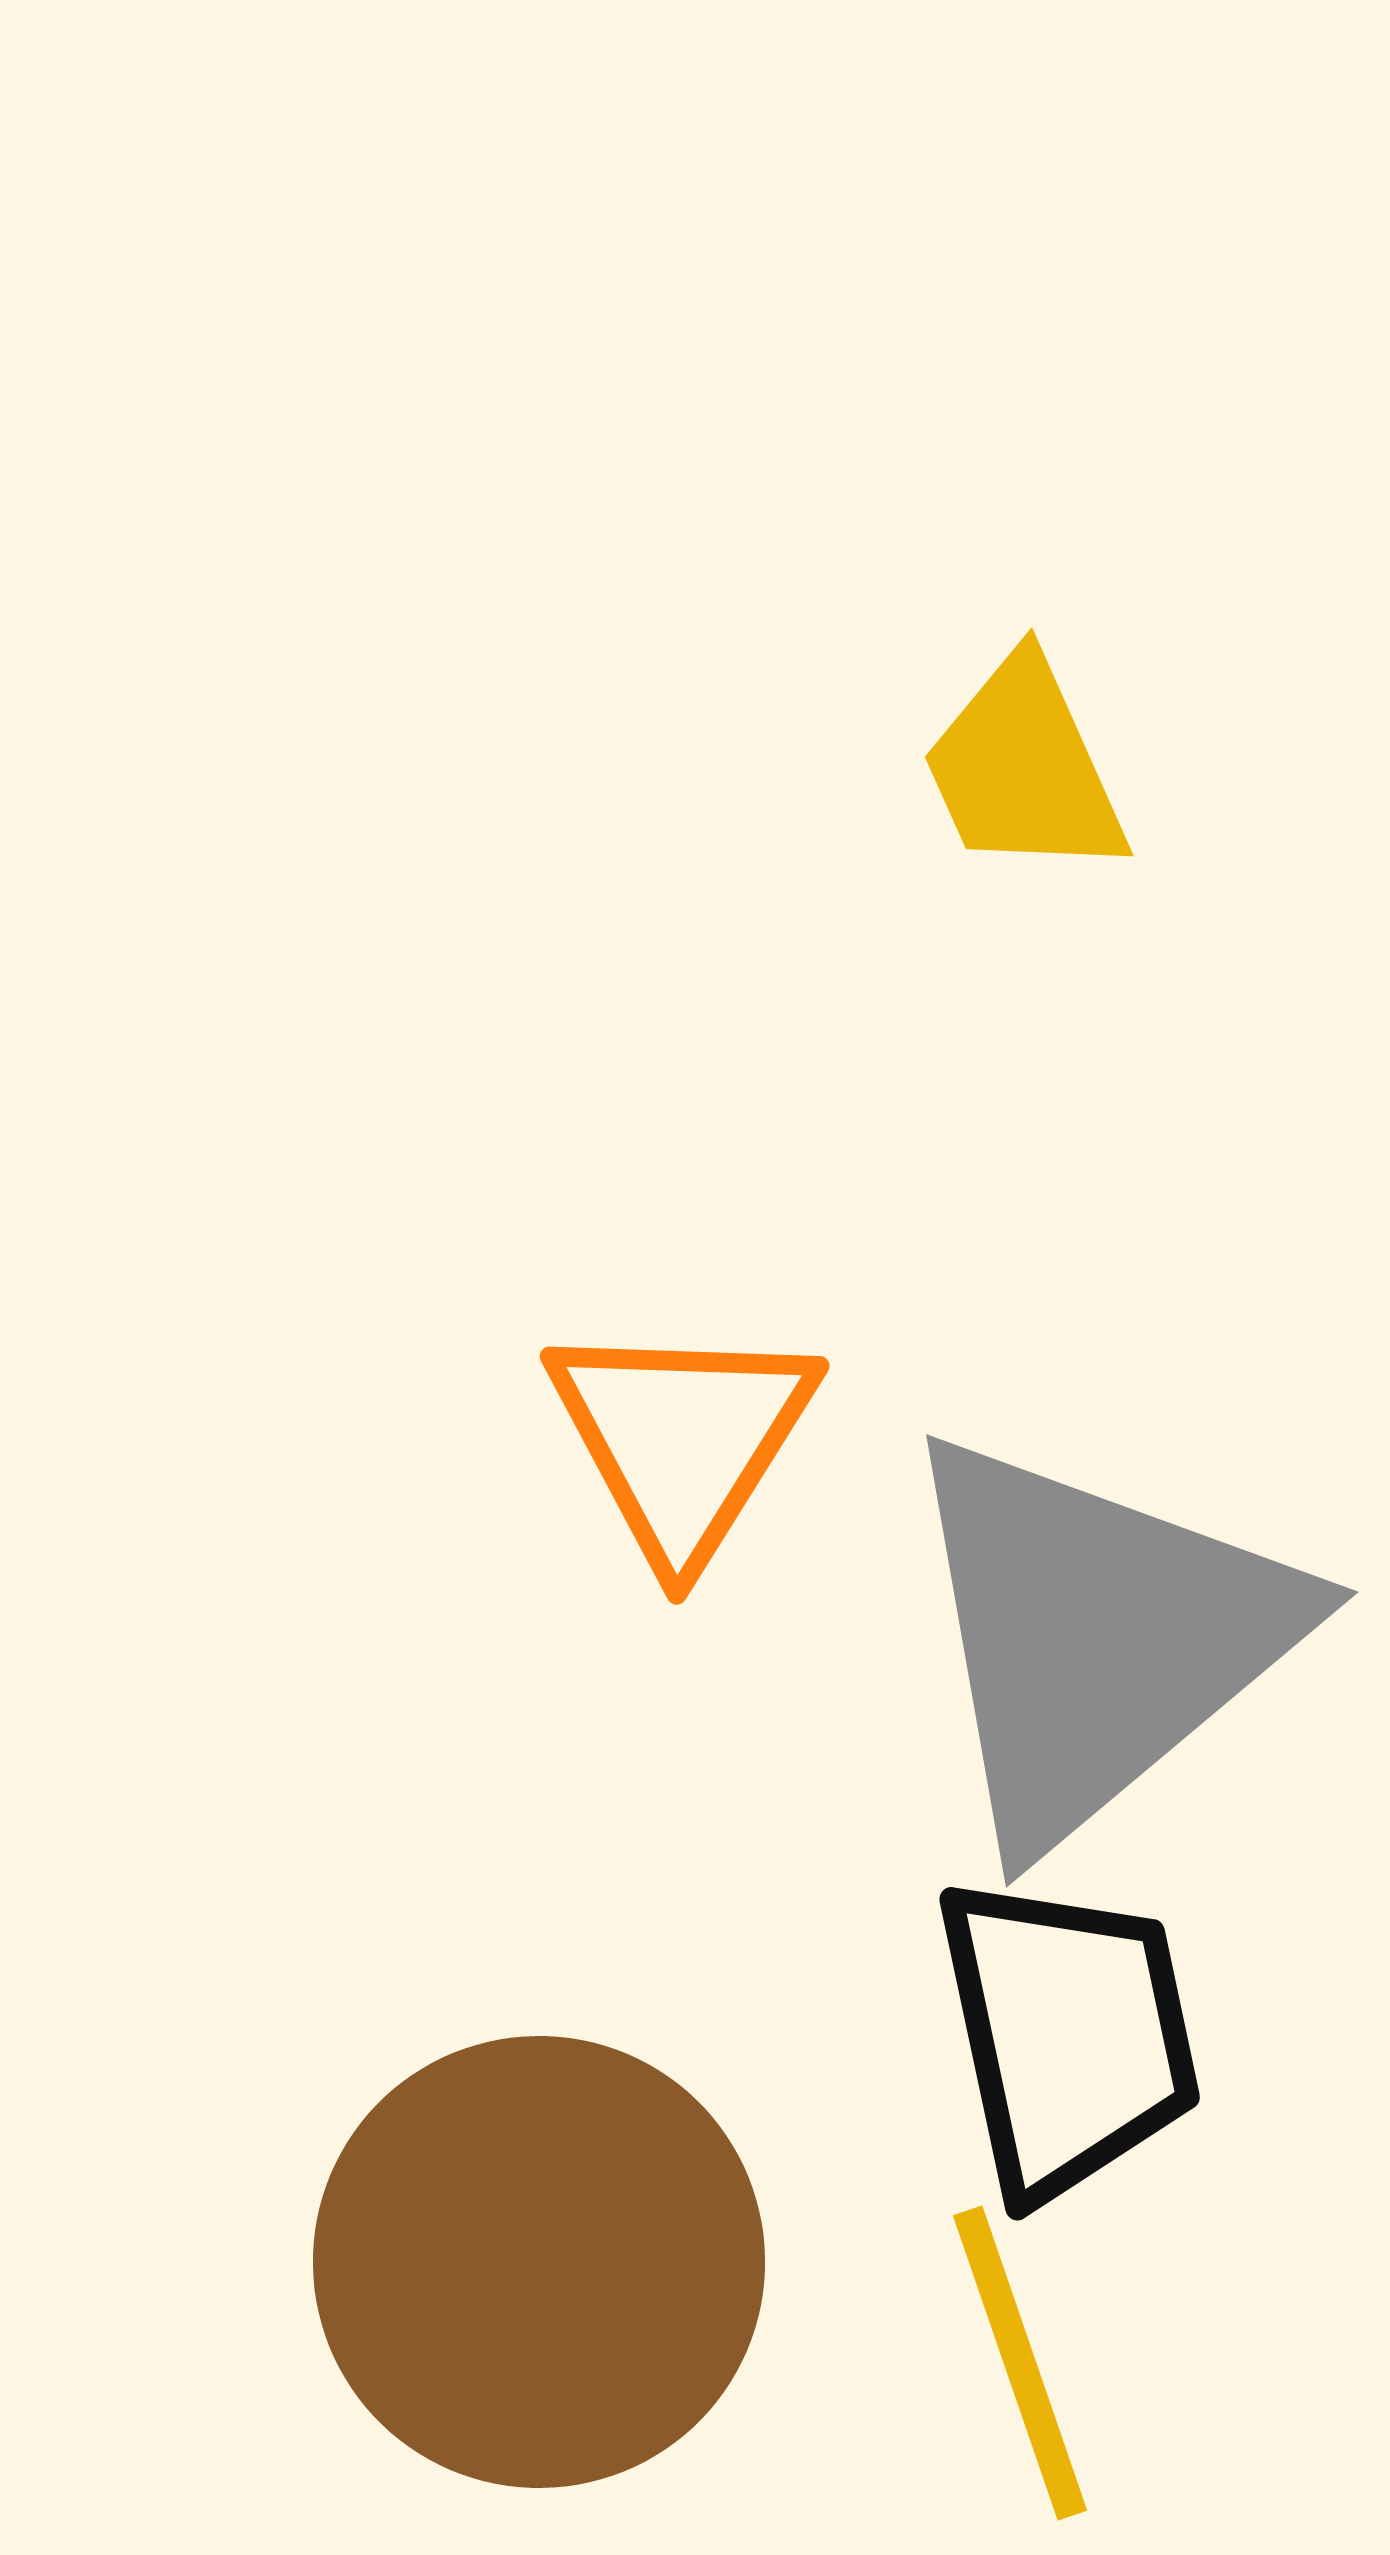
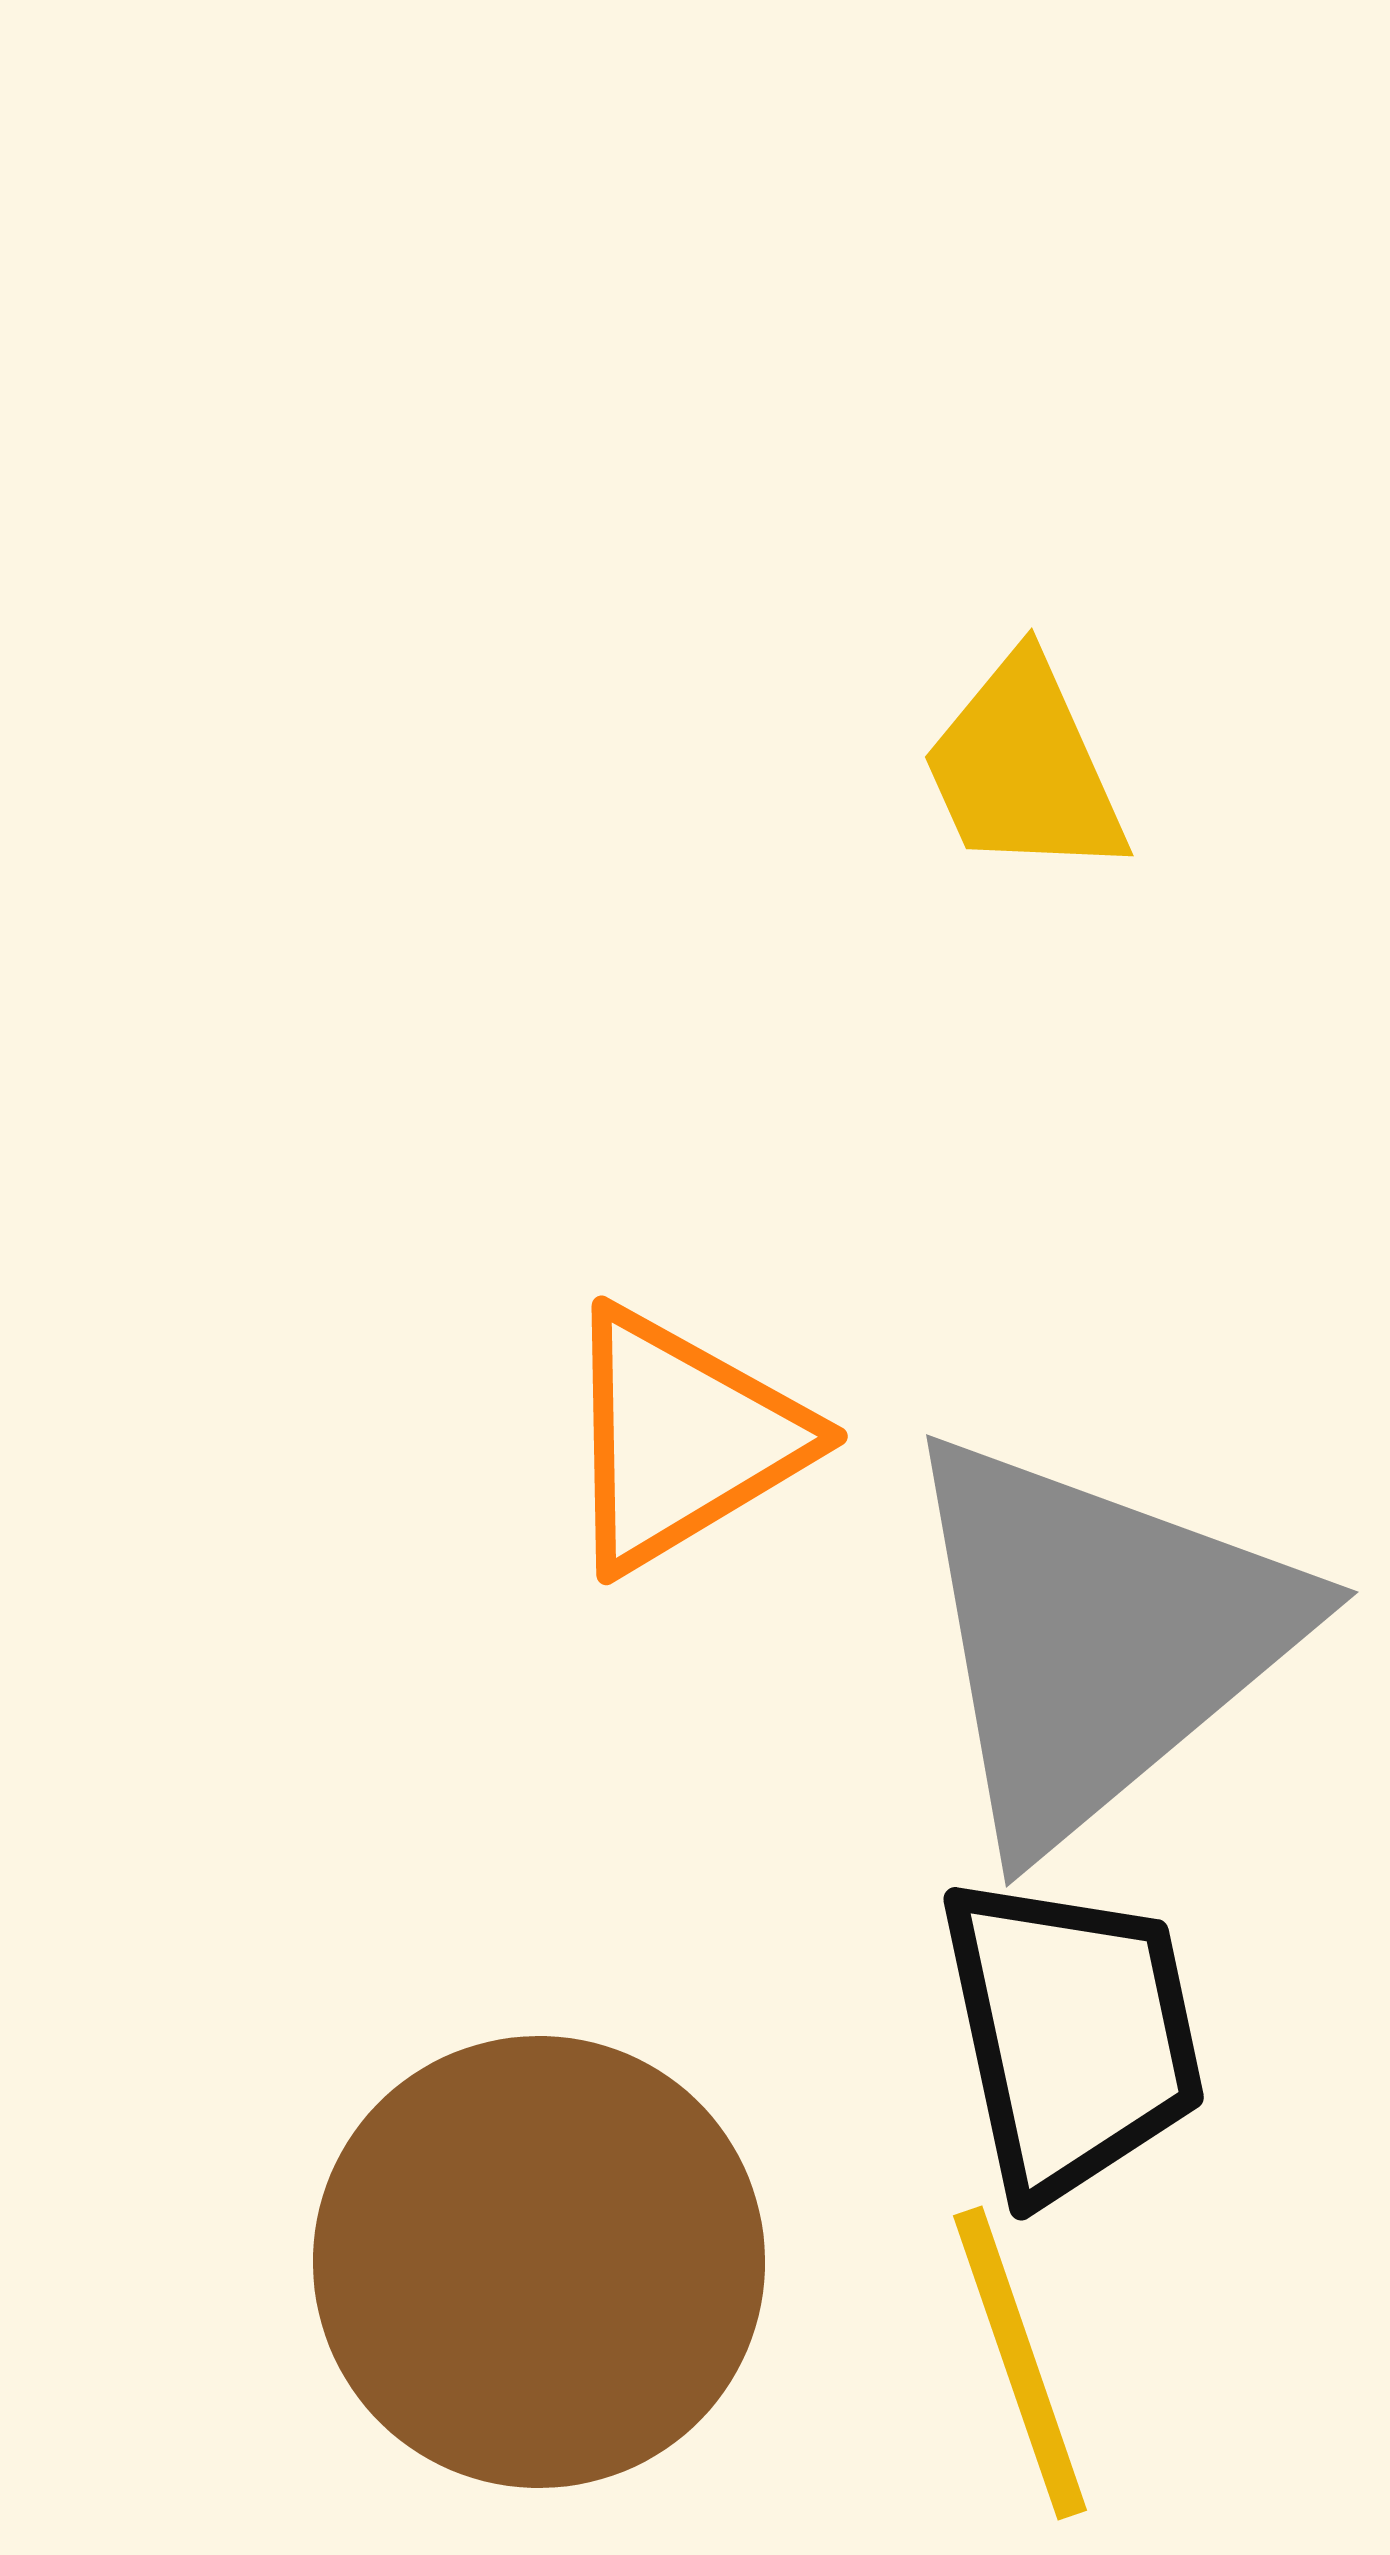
orange triangle: rotated 27 degrees clockwise
black trapezoid: moved 4 px right
